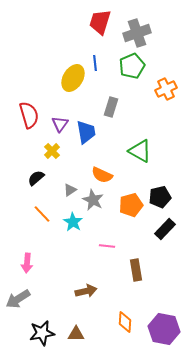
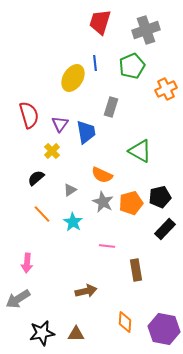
gray cross: moved 9 px right, 3 px up
gray star: moved 10 px right, 2 px down
orange pentagon: moved 2 px up
